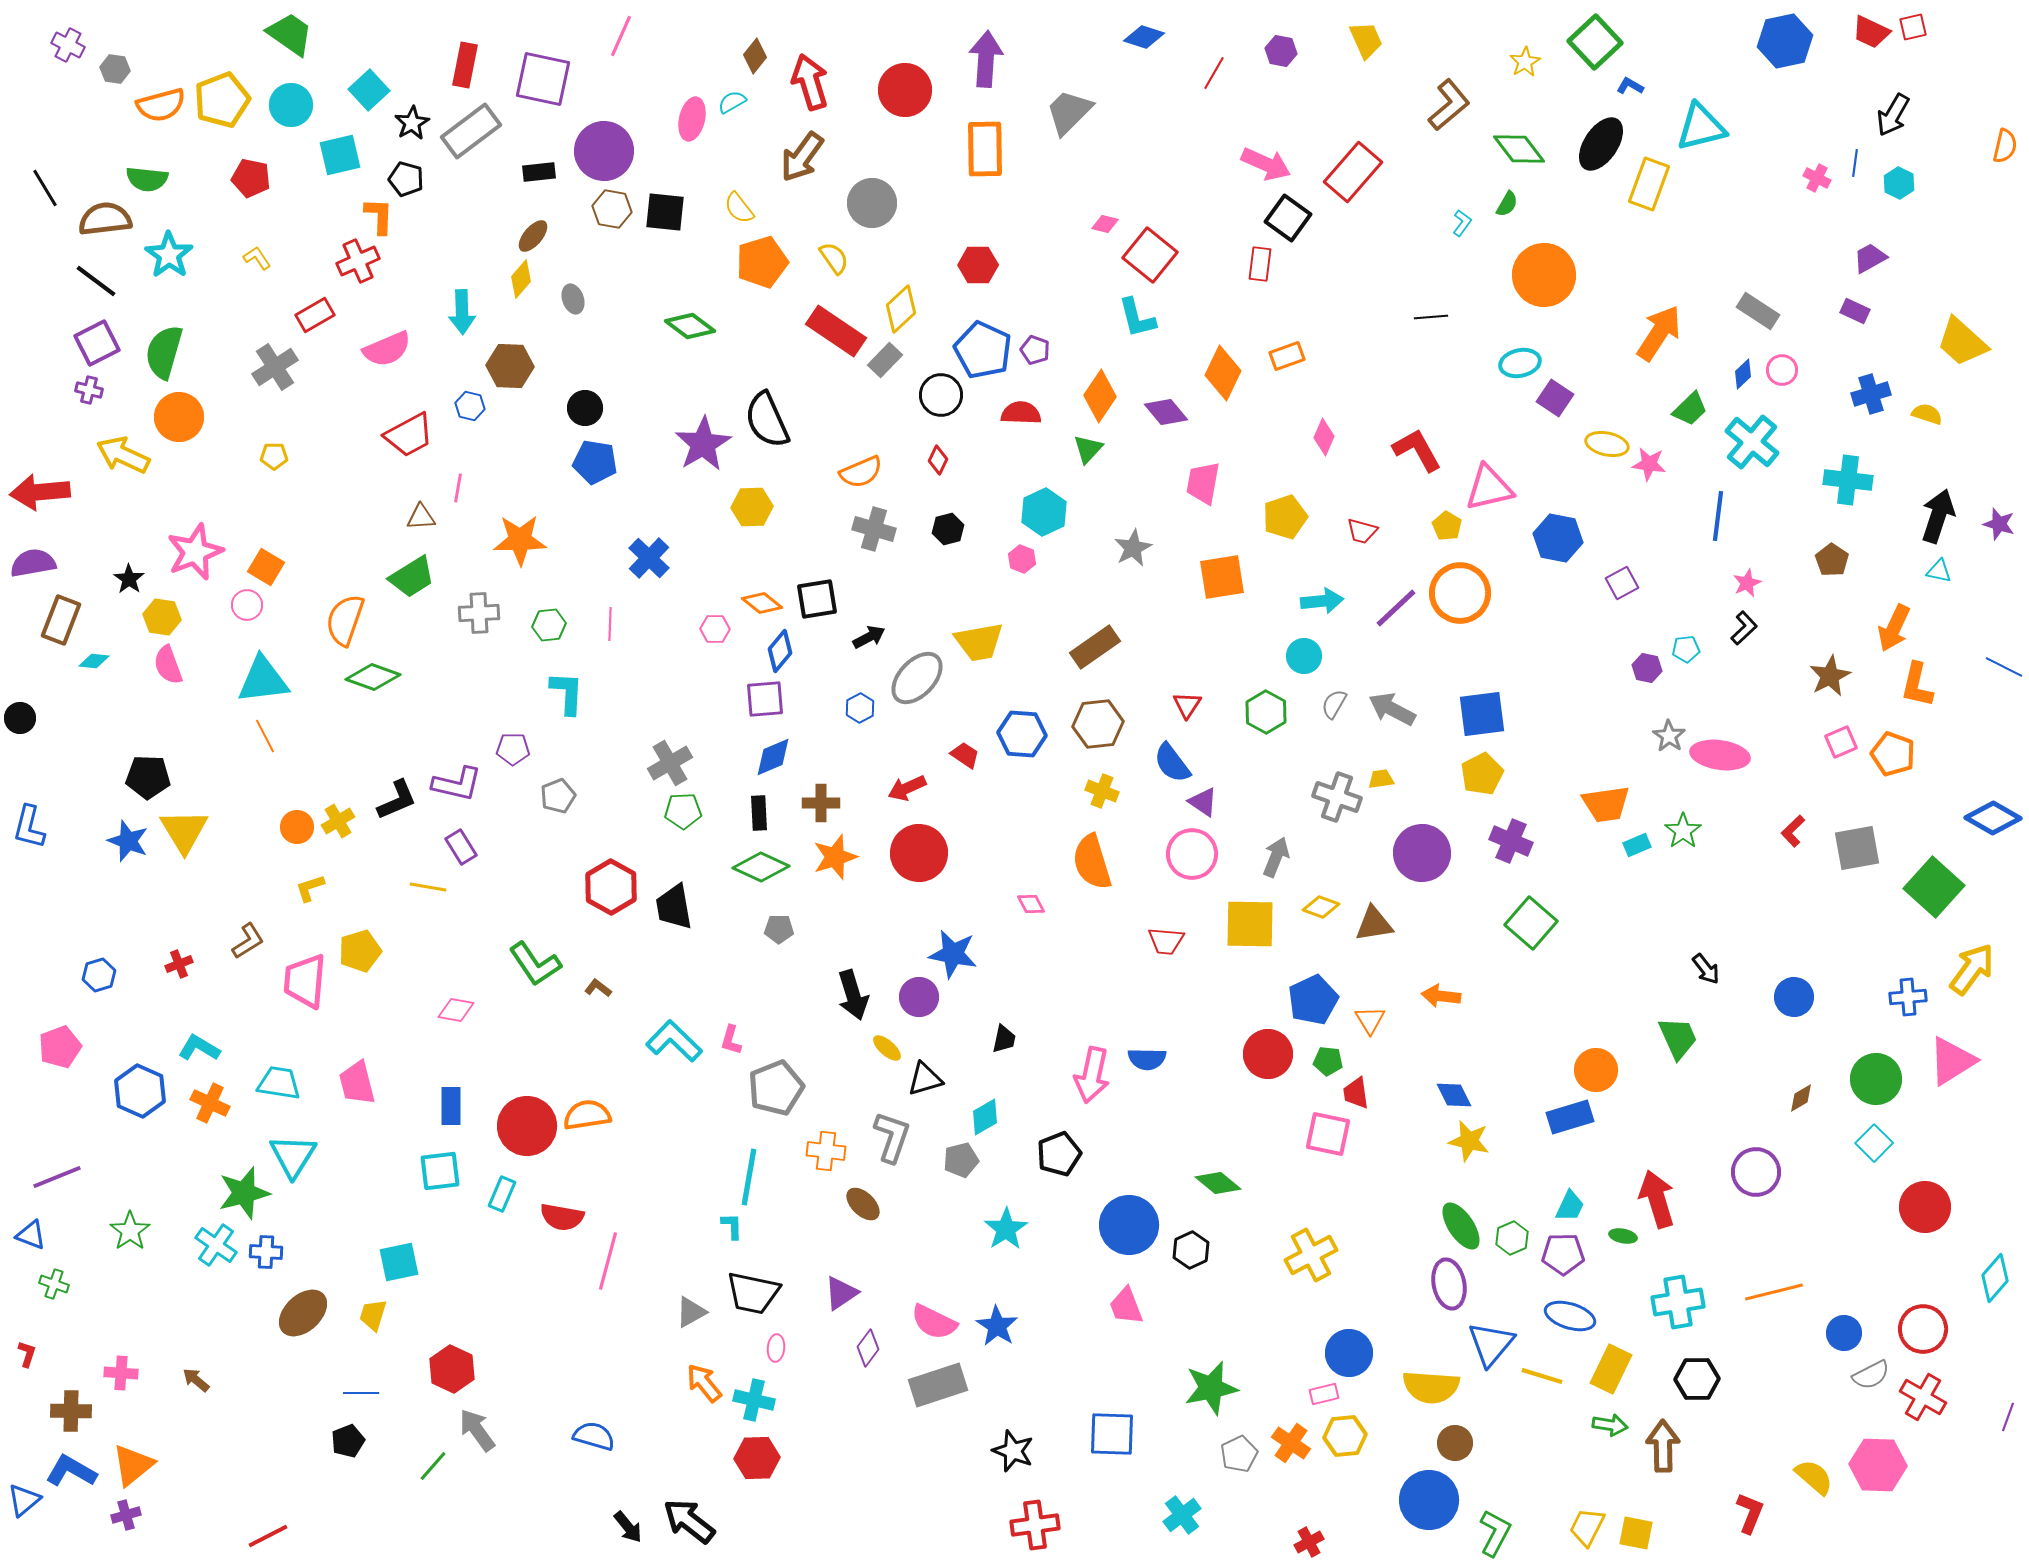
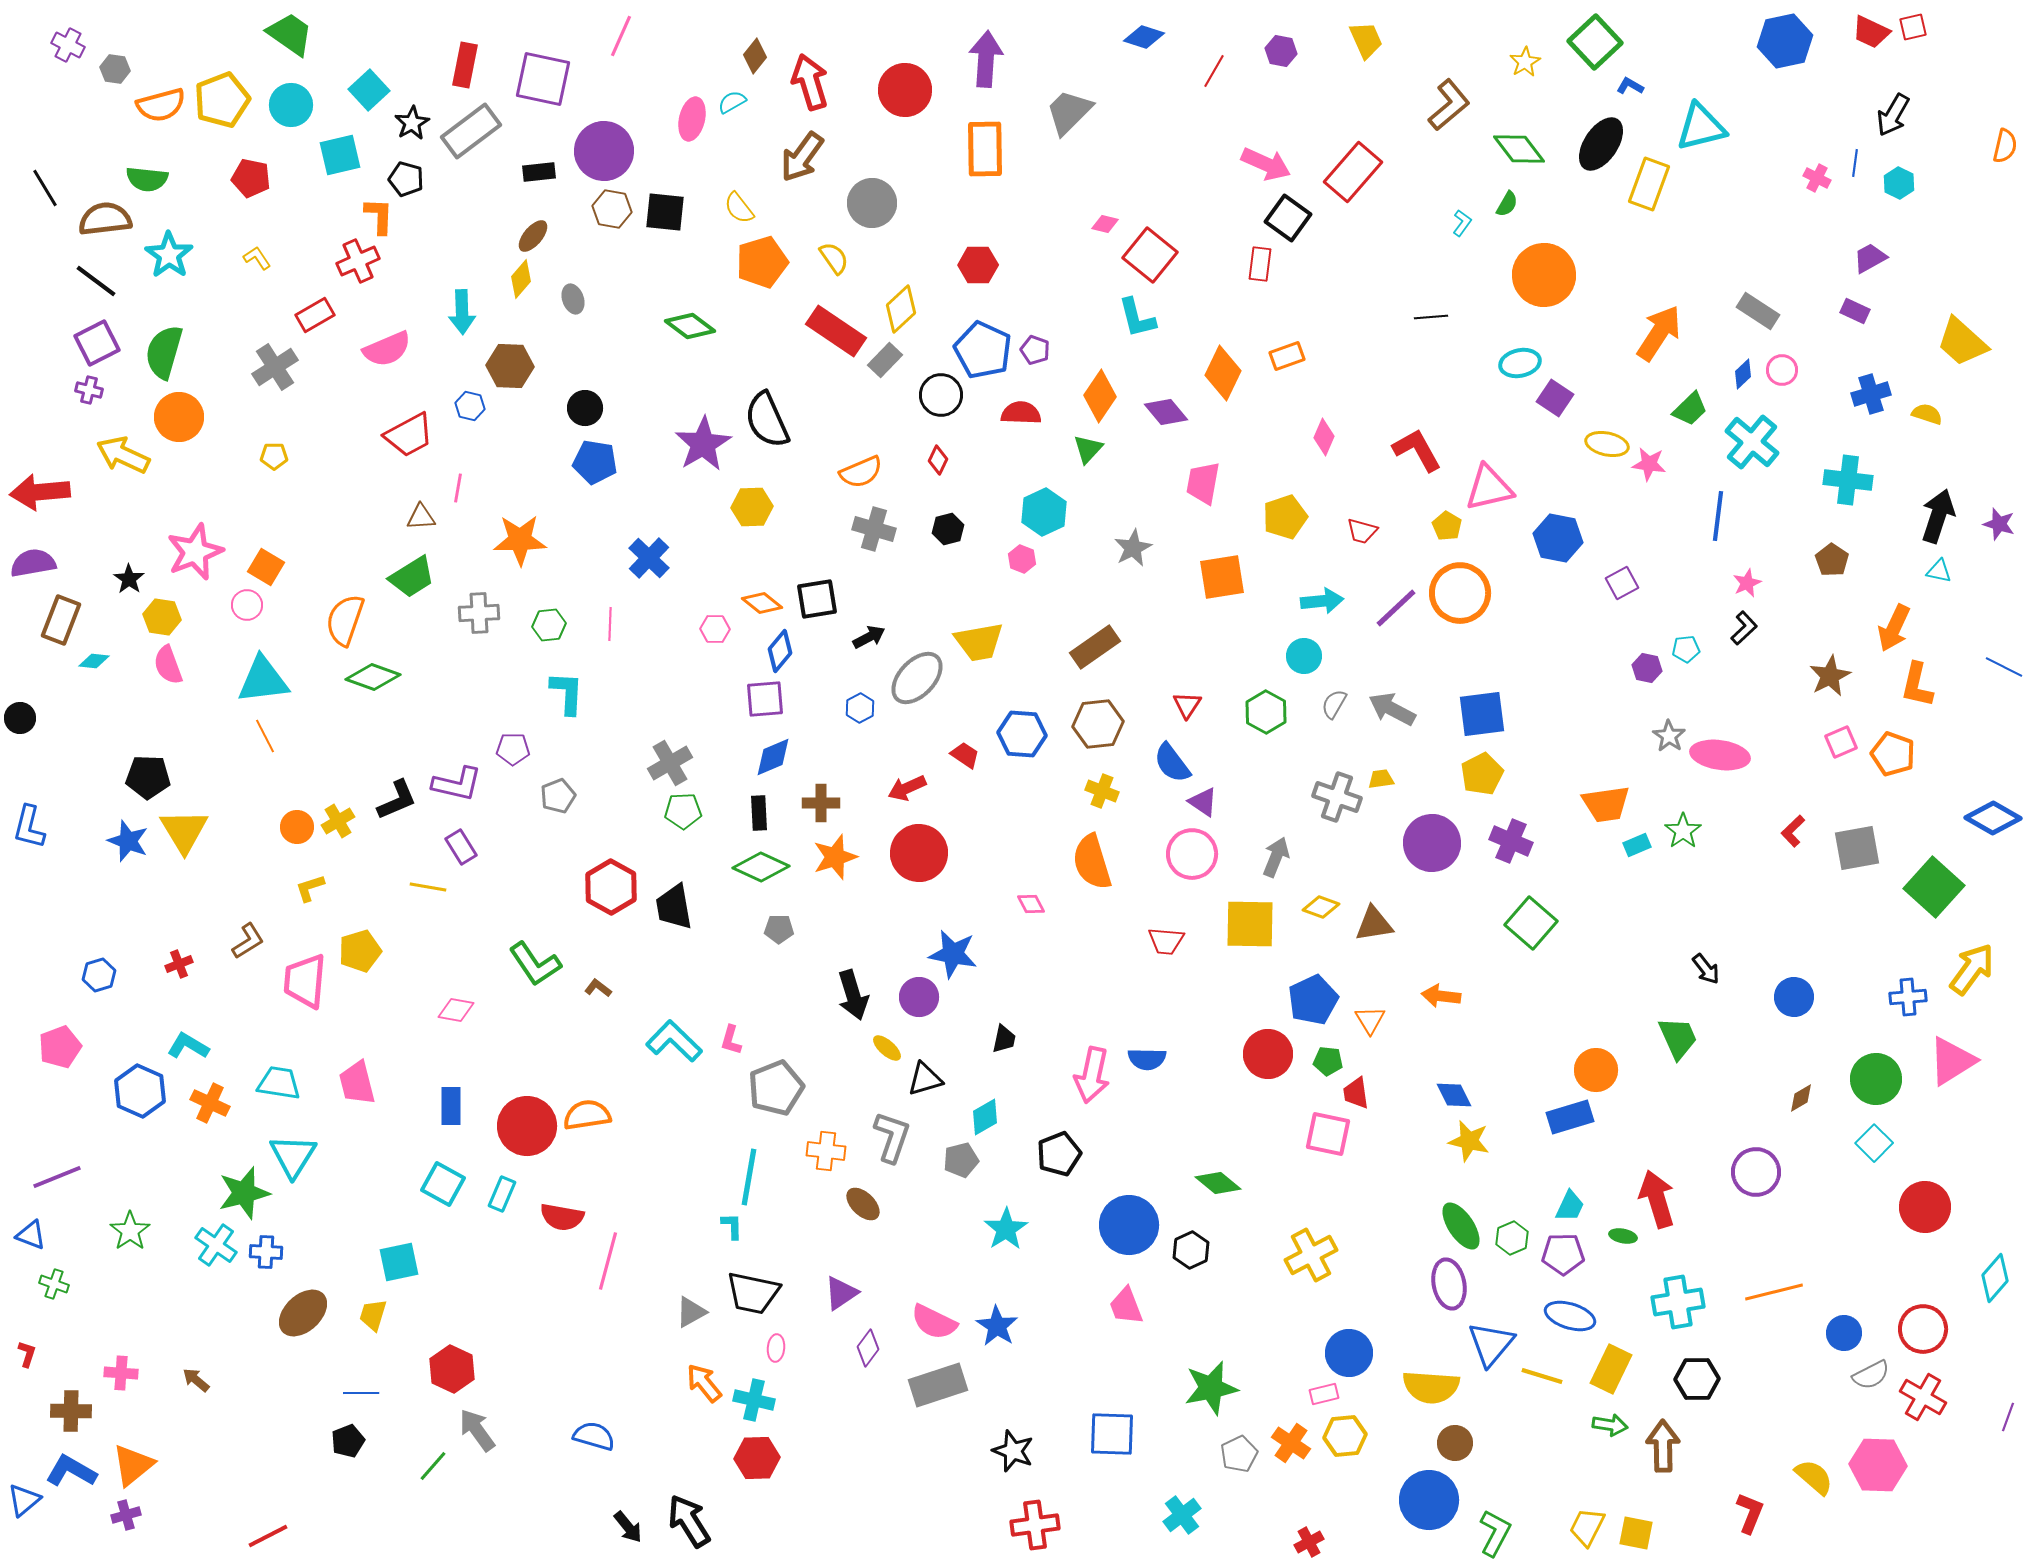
red line at (1214, 73): moved 2 px up
purple circle at (1422, 853): moved 10 px right, 10 px up
cyan L-shape at (199, 1048): moved 11 px left, 2 px up
cyan square at (440, 1171): moved 3 px right, 13 px down; rotated 36 degrees clockwise
black arrow at (689, 1521): rotated 20 degrees clockwise
